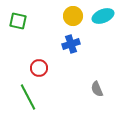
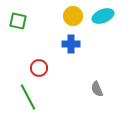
blue cross: rotated 18 degrees clockwise
